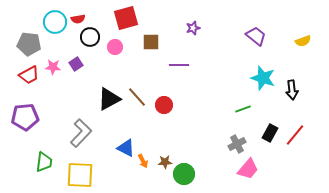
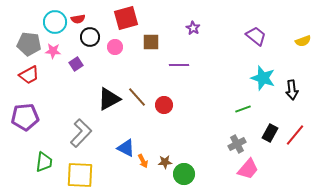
purple star: rotated 24 degrees counterclockwise
pink star: moved 16 px up
